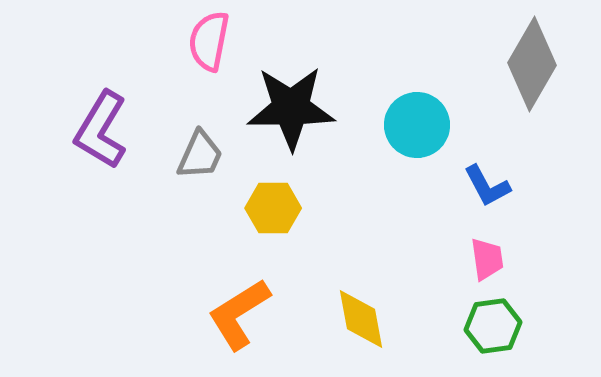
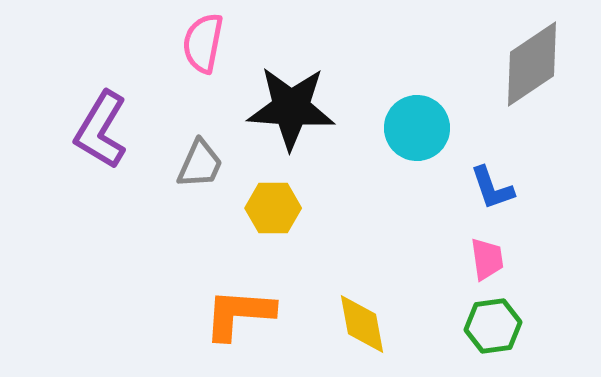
pink semicircle: moved 6 px left, 2 px down
gray diamond: rotated 26 degrees clockwise
black star: rotated 4 degrees clockwise
cyan circle: moved 3 px down
gray trapezoid: moved 9 px down
blue L-shape: moved 5 px right, 2 px down; rotated 9 degrees clockwise
orange L-shape: rotated 36 degrees clockwise
yellow diamond: moved 1 px right, 5 px down
